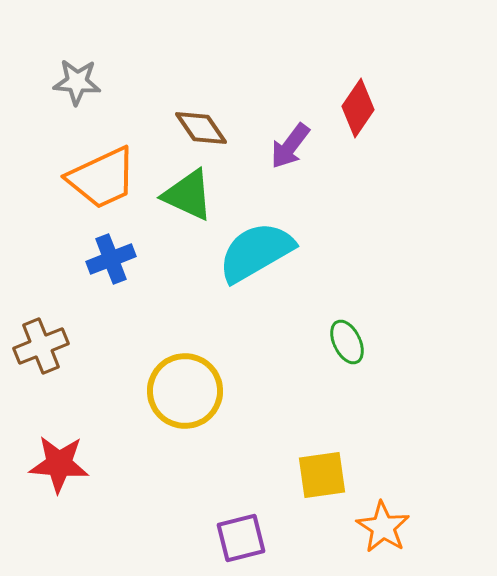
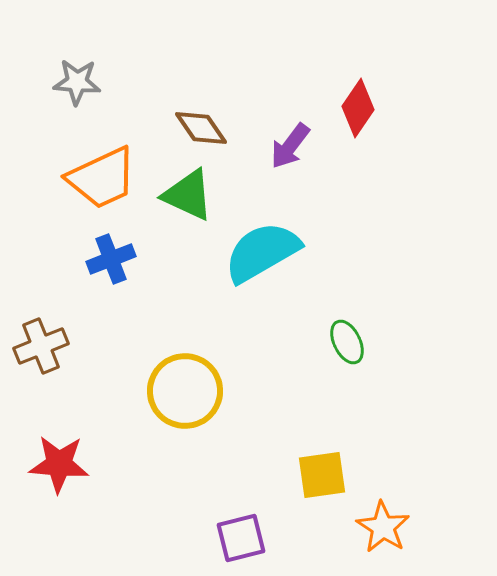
cyan semicircle: moved 6 px right
